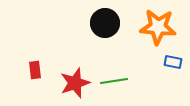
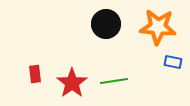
black circle: moved 1 px right, 1 px down
red rectangle: moved 4 px down
red star: moved 3 px left; rotated 16 degrees counterclockwise
